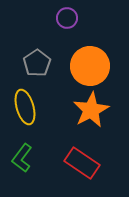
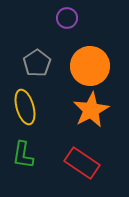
green L-shape: moved 1 px right, 3 px up; rotated 28 degrees counterclockwise
